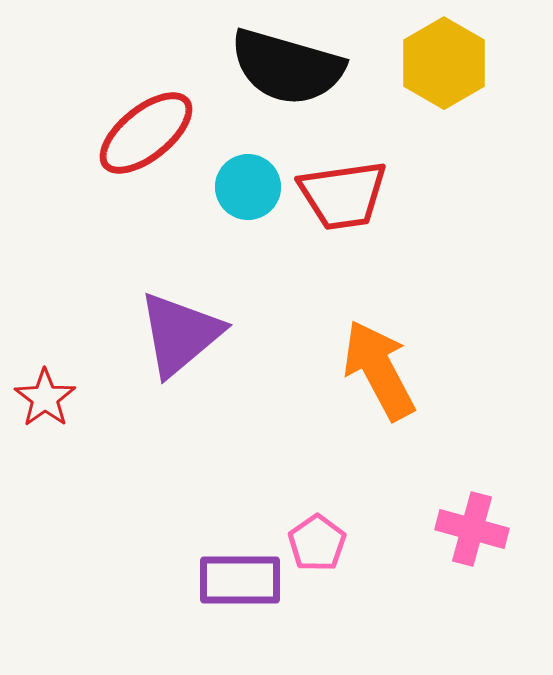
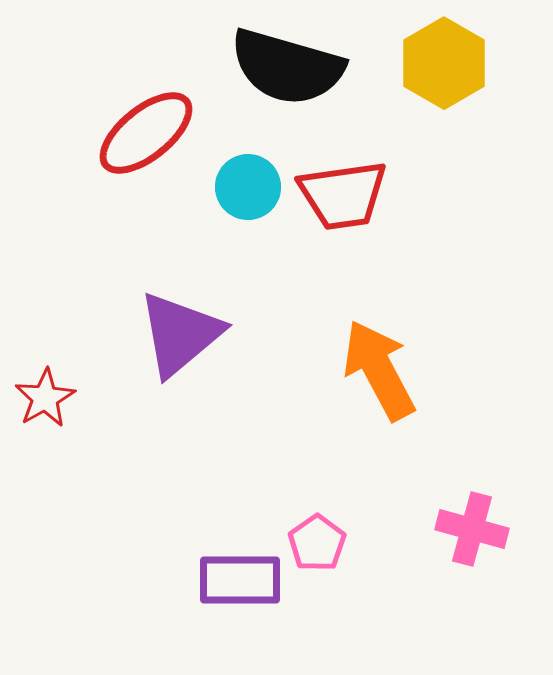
red star: rotated 6 degrees clockwise
